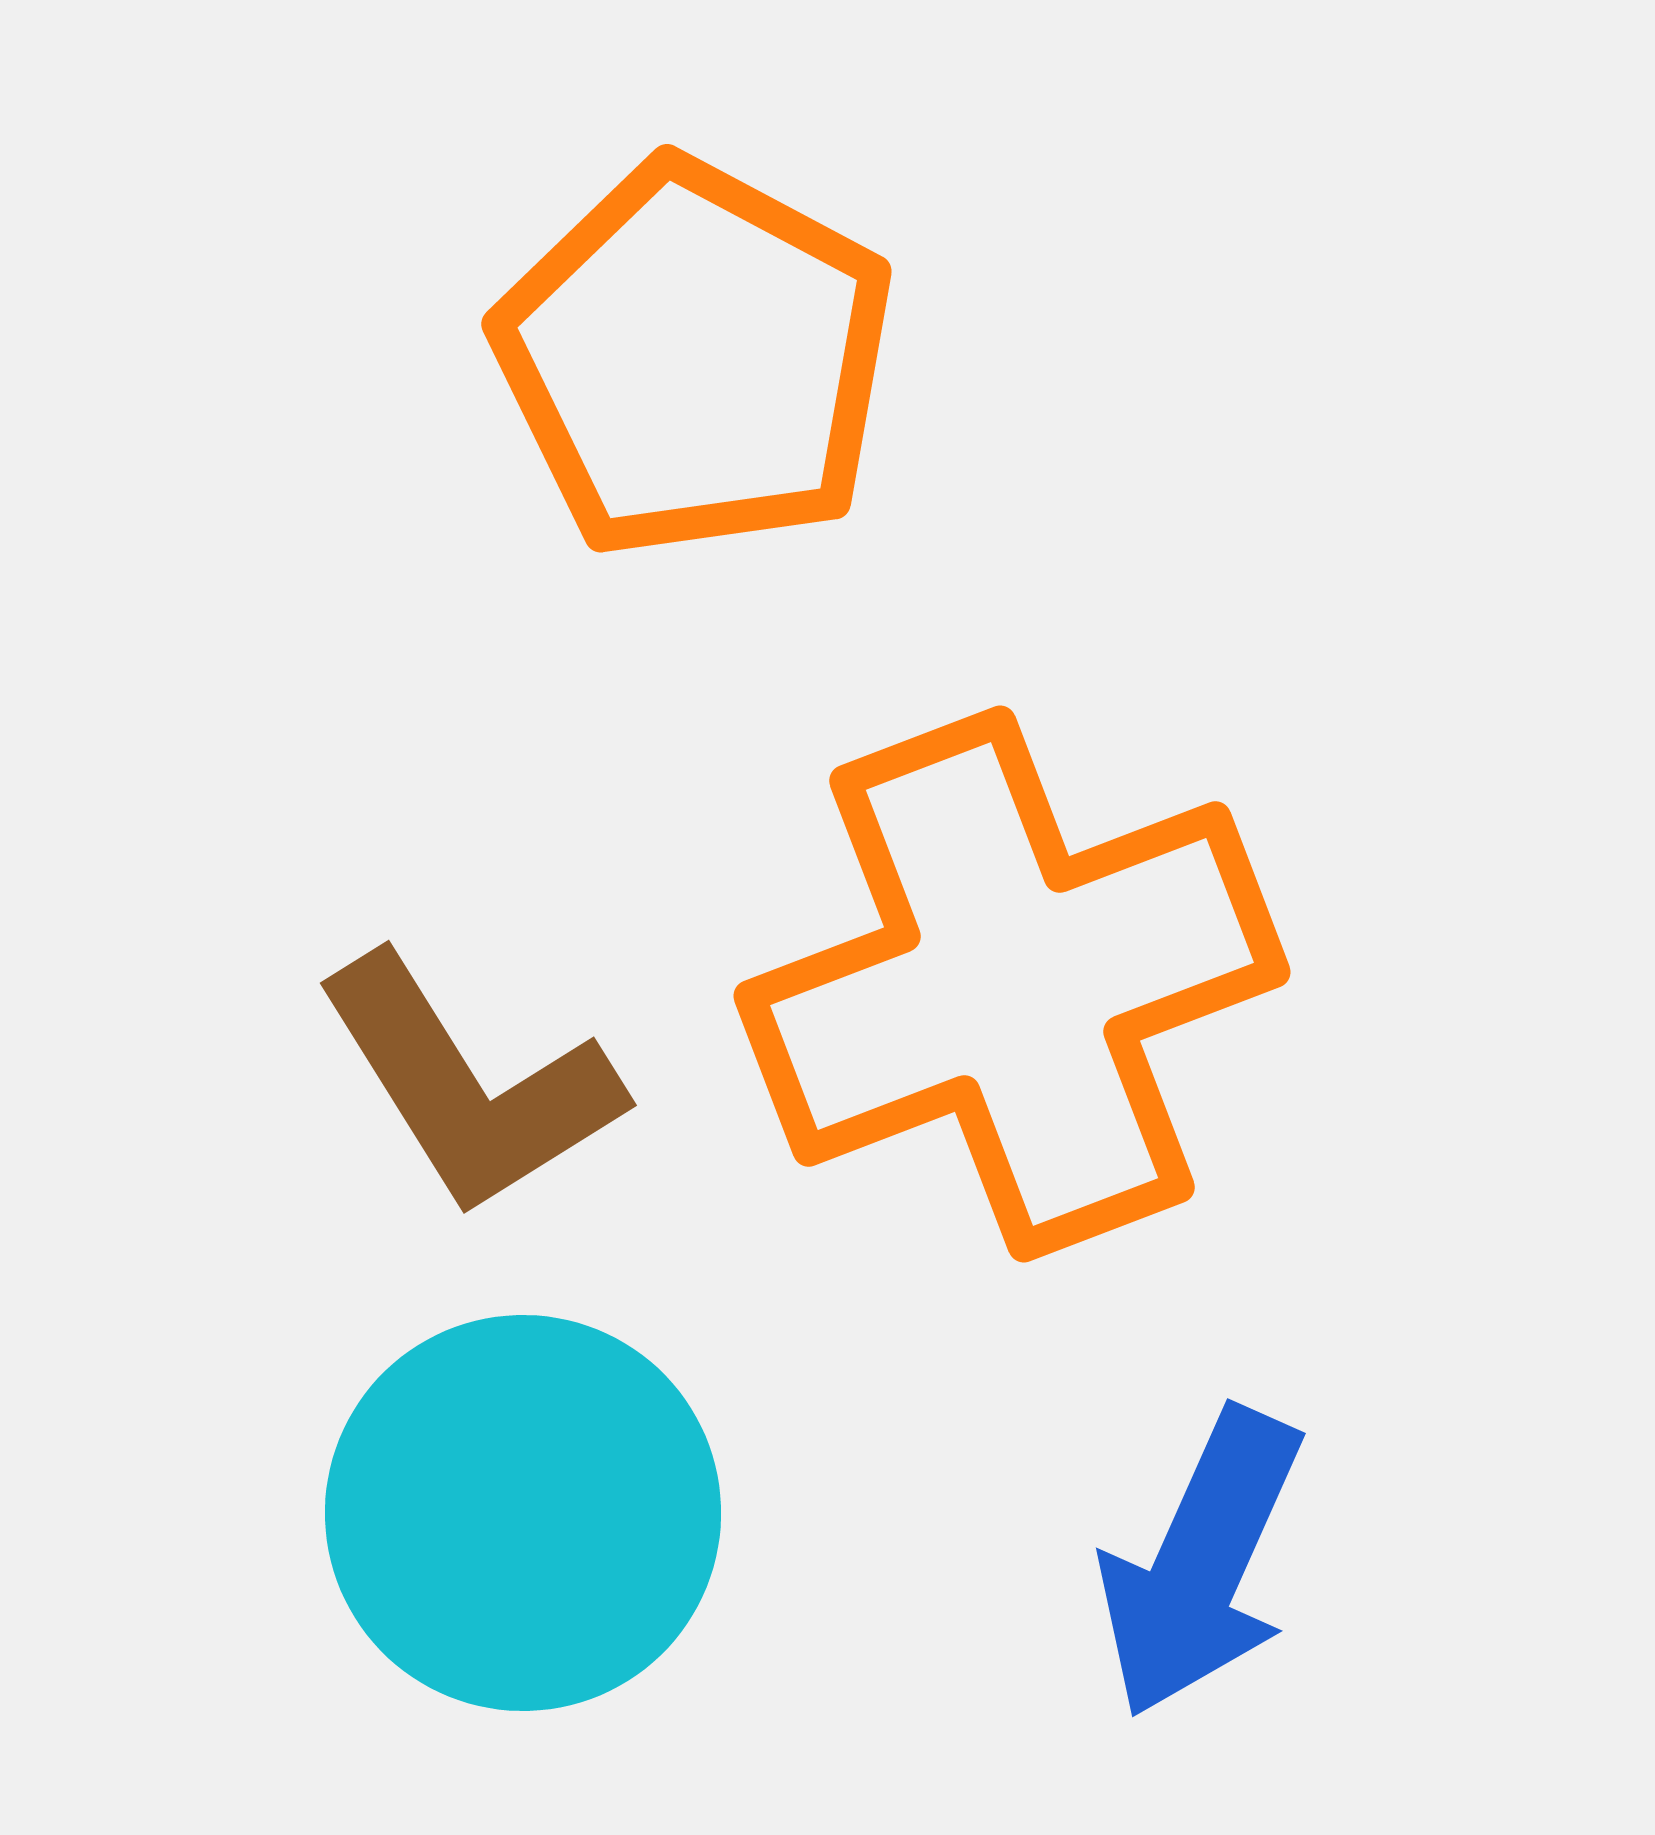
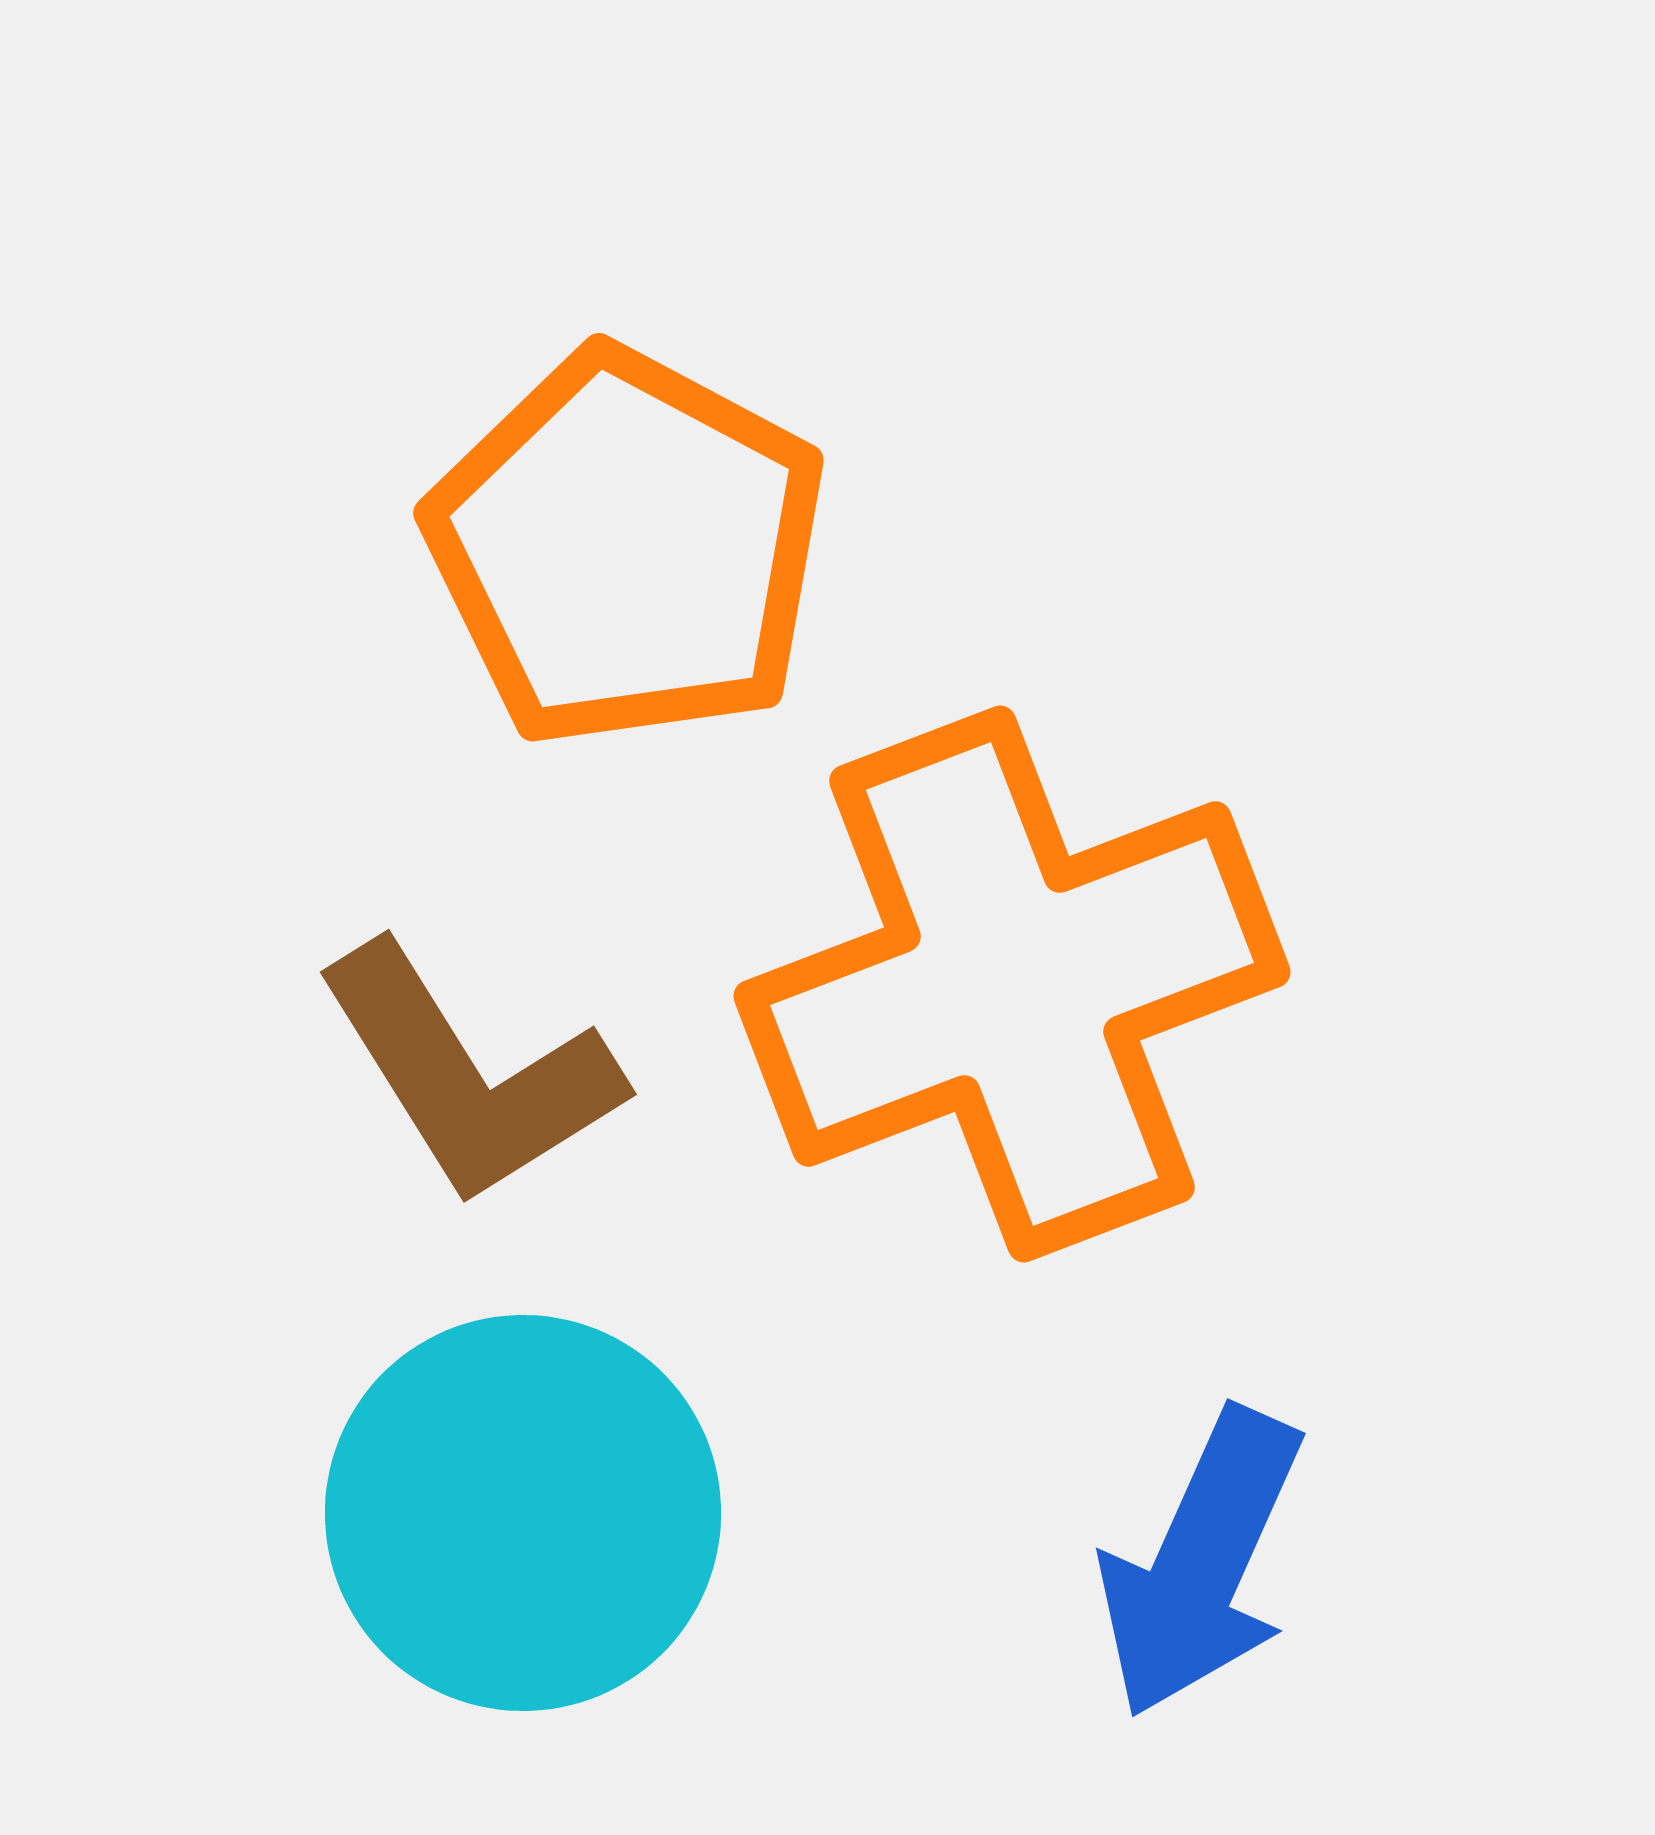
orange pentagon: moved 68 px left, 189 px down
brown L-shape: moved 11 px up
